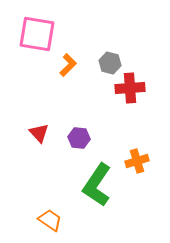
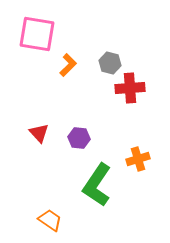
orange cross: moved 1 px right, 2 px up
